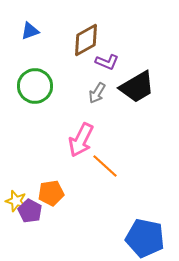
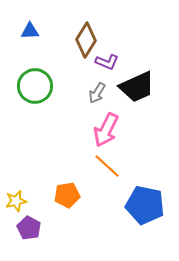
blue triangle: rotated 18 degrees clockwise
brown diamond: rotated 28 degrees counterclockwise
black trapezoid: rotated 6 degrees clockwise
pink arrow: moved 25 px right, 10 px up
orange line: moved 2 px right
orange pentagon: moved 16 px right, 2 px down
yellow star: rotated 30 degrees counterclockwise
purple pentagon: moved 1 px left, 17 px down
blue pentagon: moved 33 px up
